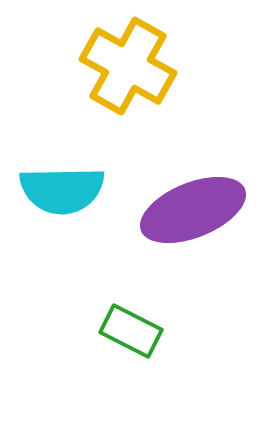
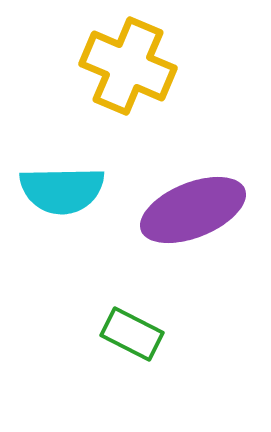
yellow cross: rotated 6 degrees counterclockwise
green rectangle: moved 1 px right, 3 px down
